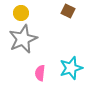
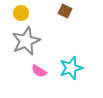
brown square: moved 3 px left
gray star: moved 3 px right, 2 px down
pink semicircle: moved 1 px left, 2 px up; rotated 63 degrees counterclockwise
